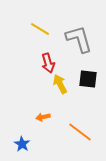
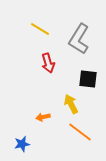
gray L-shape: rotated 132 degrees counterclockwise
yellow arrow: moved 11 px right, 20 px down
blue star: rotated 28 degrees clockwise
